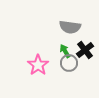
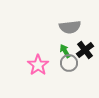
gray semicircle: rotated 15 degrees counterclockwise
